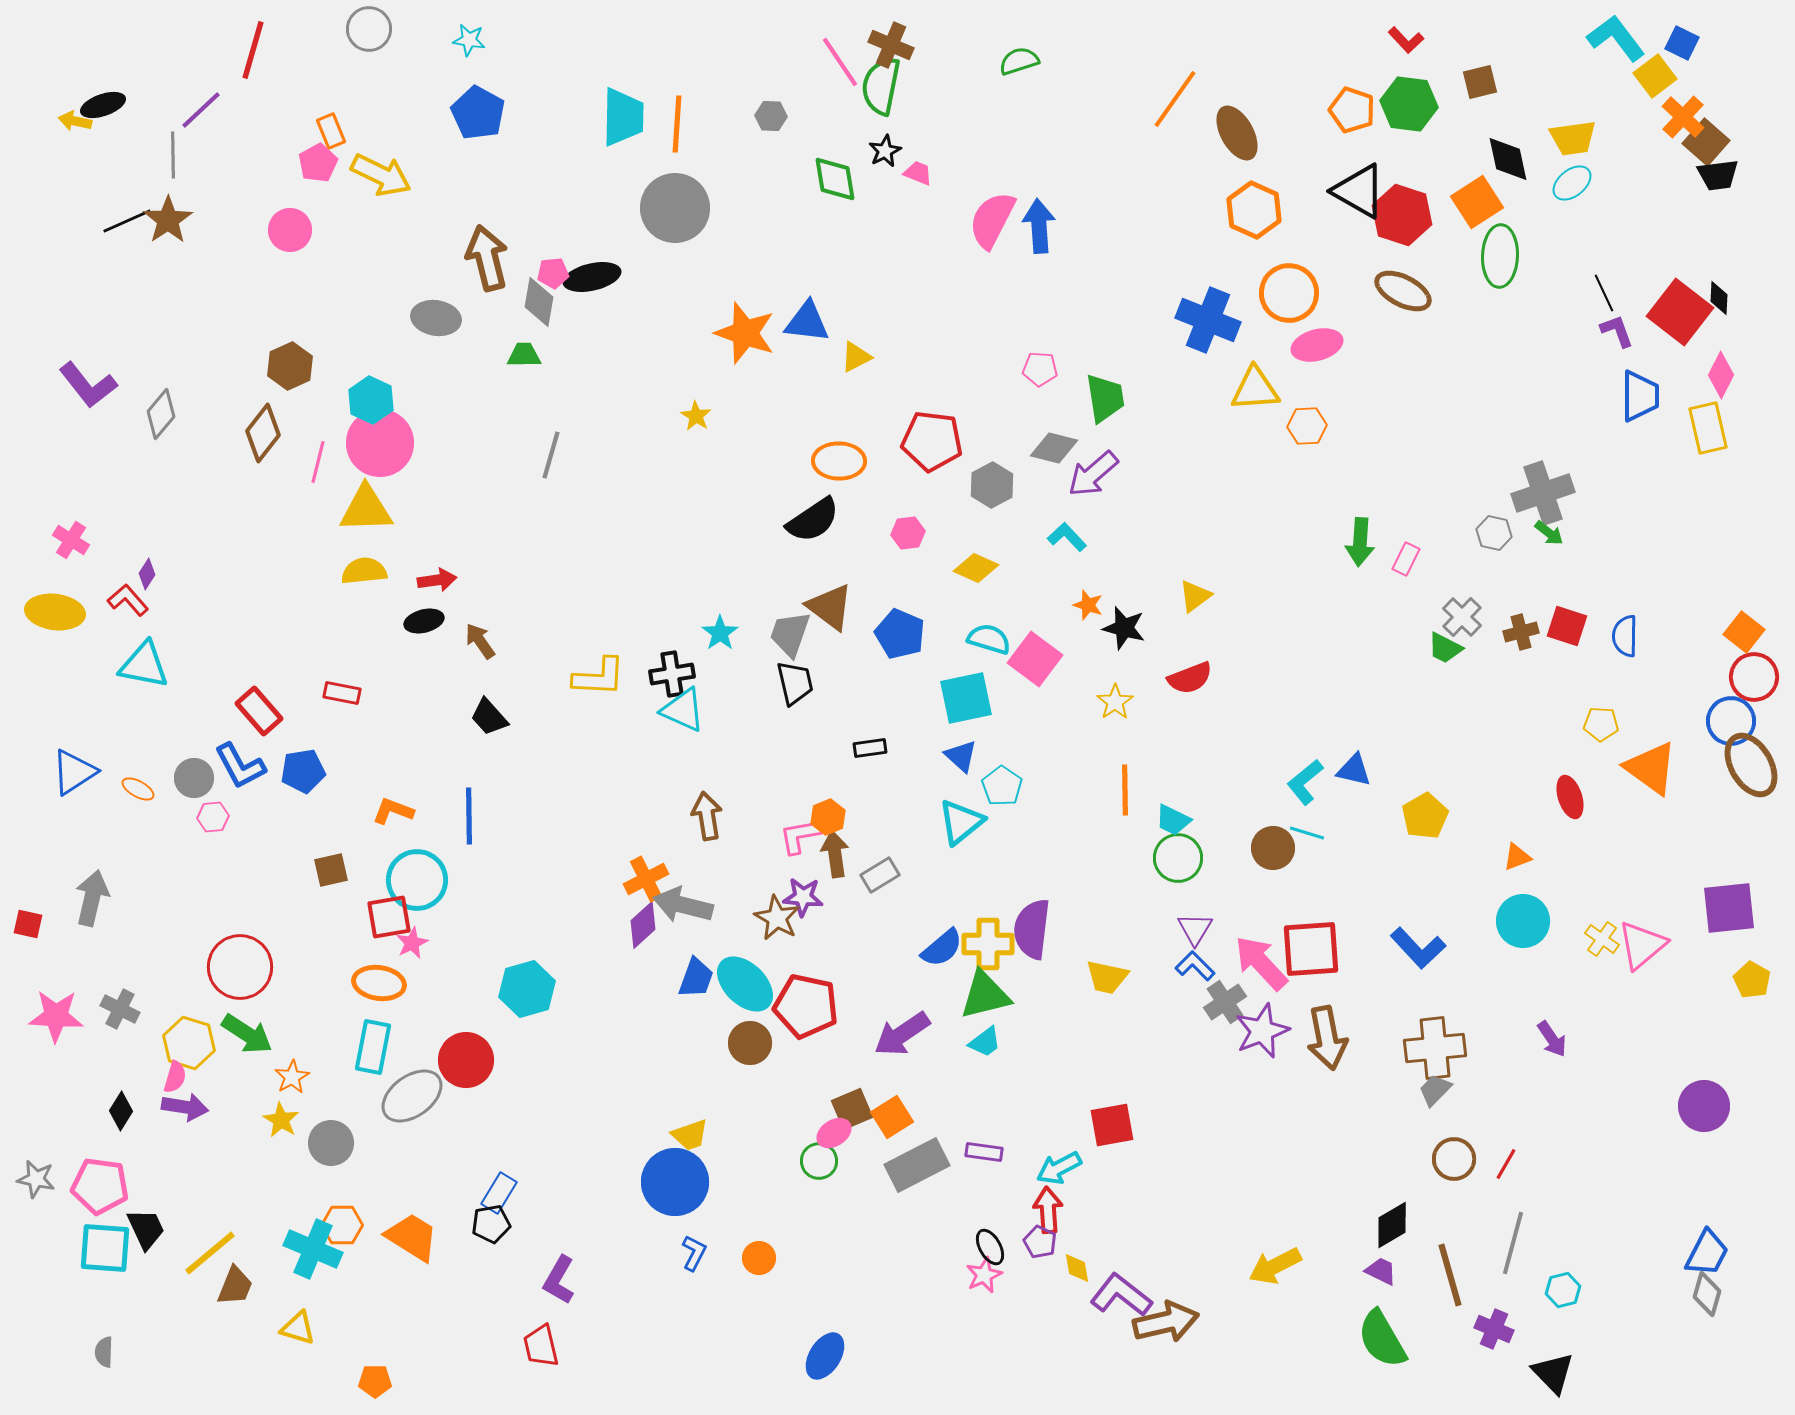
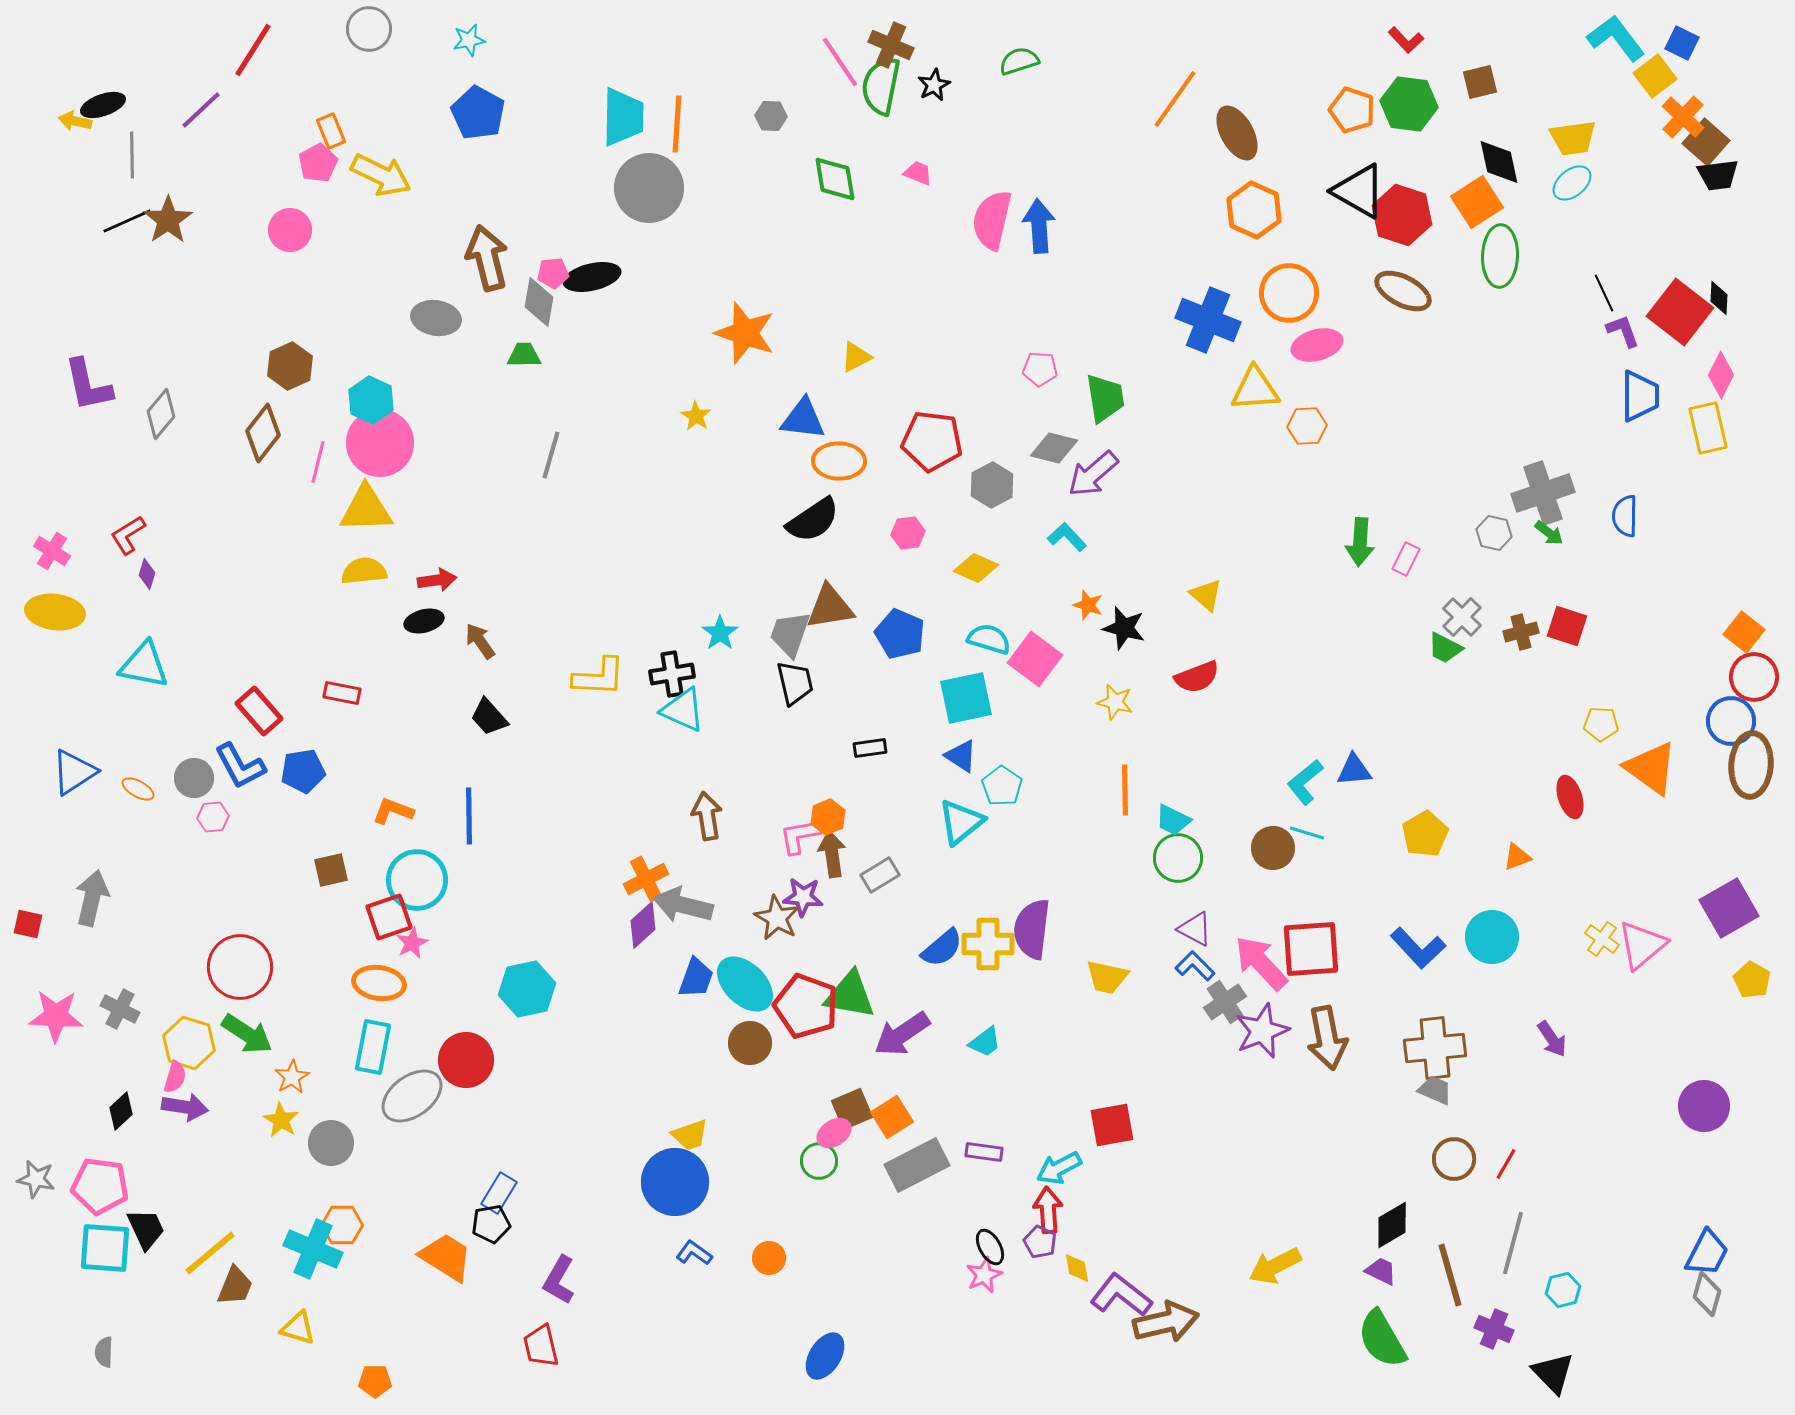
cyan star at (469, 40): rotated 20 degrees counterclockwise
red line at (253, 50): rotated 16 degrees clockwise
black star at (885, 151): moved 49 px right, 66 px up
gray line at (173, 155): moved 41 px left
black diamond at (1508, 159): moved 9 px left, 3 px down
gray circle at (675, 208): moved 26 px left, 20 px up
pink semicircle at (992, 220): rotated 14 degrees counterclockwise
blue triangle at (807, 322): moved 4 px left, 97 px down
purple L-shape at (1617, 331): moved 6 px right
purple L-shape at (88, 385): rotated 26 degrees clockwise
pink cross at (71, 540): moved 19 px left, 11 px down
purple diamond at (147, 574): rotated 16 degrees counterclockwise
yellow triangle at (1195, 596): moved 11 px right, 1 px up; rotated 42 degrees counterclockwise
red L-shape at (128, 600): moved 65 px up; rotated 81 degrees counterclockwise
brown triangle at (830, 607): rotated 46 degrees counterclockwise
blue semicircle at (1625, 636): moved 120 px up
red semicircle at (1190, 678): moved 7 px right, 1 px up
yellow star at (1115, 702): rotated 24 degrees counterclockwise
blue triangle at (961, 756): rotated 9 degrees counterclockwise
brown ellipse at (1751, 765): rotated 34 degrees clockwise
blue triangle at (1354, 770): rotated 18 degrees counterclockwise
yellow pentagon at (1425, 816): moved 18 px down
brown arrow at (835, 854): moved 3 px left
purple square at (1729, 908): rotated 24 degrees counterclockwise
red square at (389, 917): rotated 9 degrees counterclockwise
cyan circle at (1523, 921): moved 31 px left, 16 px down
purple triangle at (1195, 929): rotated 33 degrees counterclockwise
cyan hexagon at (527, 989): rotated 4 degrees clockwise
green triangle at (985, 995): moved 135 px left; rotated 24 degrees clockwise
red pentagon at (806, 1006): rotated 8 degrees clockwise
gray trapezoid at (1435, 1090): rotated 69 degrees clockwise
black diamond at (121, 1111): rotated 15 degrees clockwise
orange trapezoid at (412, 1237): moved 34 px right, 20 px down
blue L-shape at (694, 1253): rotated 81 degrees counterclockwise
orange circle at (759, 1258): moved 10 px right
